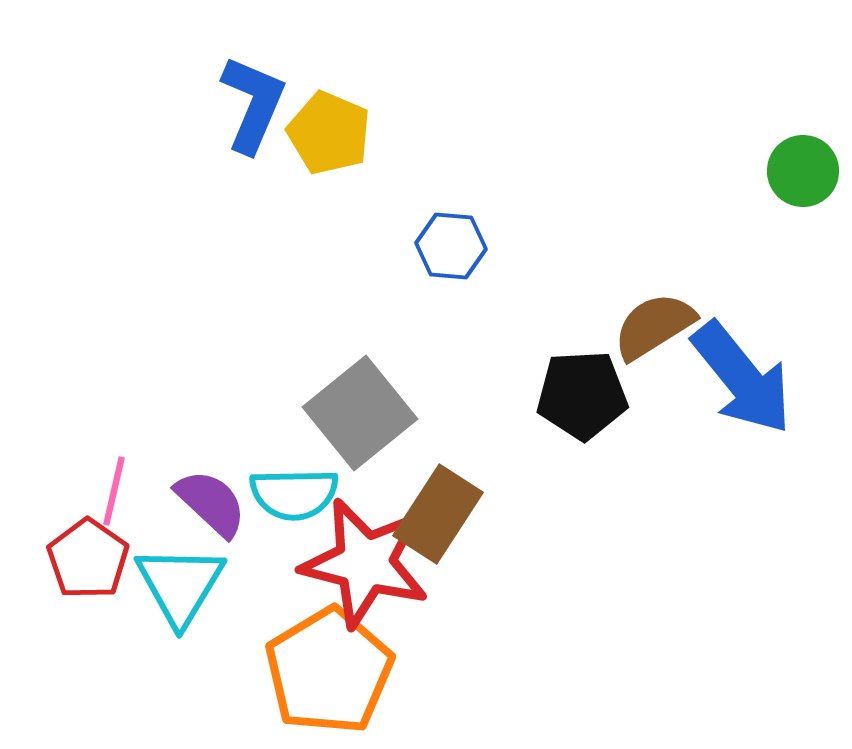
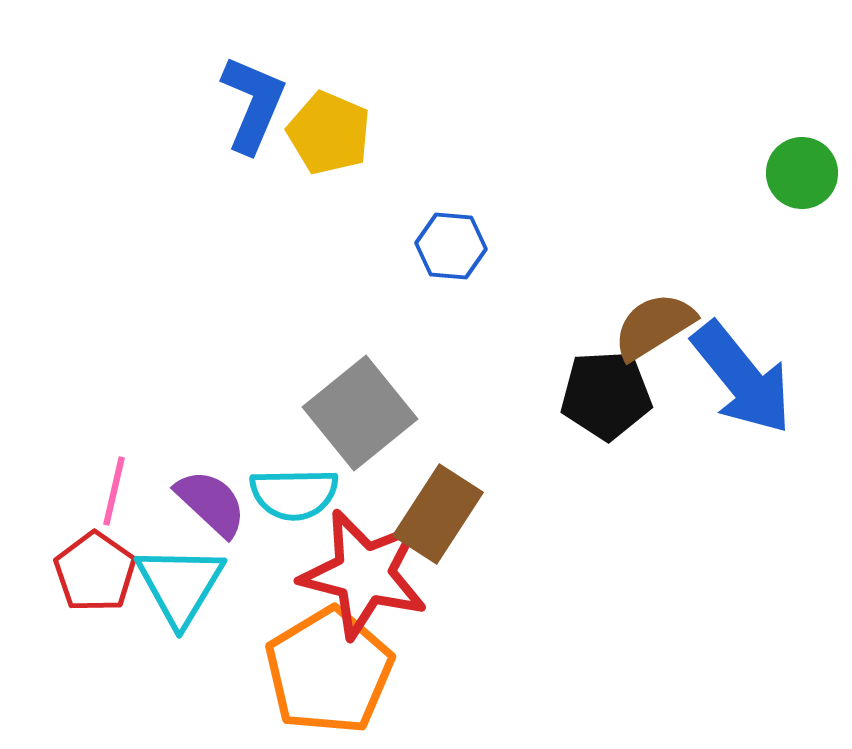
green circle: moved 1 px left, 2 px down
black pentagon: moved 24 px right
red pentagon: moved 7 px right, 13 px down
red star: moved 1 px left, 11 px down
